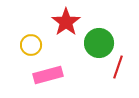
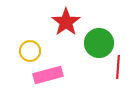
yellow circle: moved 1 px left, 6 px down
red line: rotated 15 degrees counterclockwise
